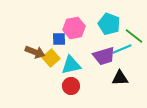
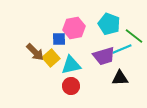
brown arrow: rotated 24 degrees clockwise
